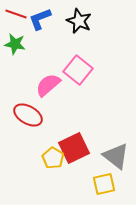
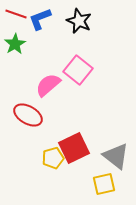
green star: rotated 30 degrees clockwise
yellow pentagon: rotated 25 degrees clockwise
